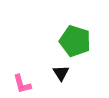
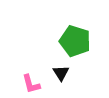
pink L-shape: moved 9 px right
